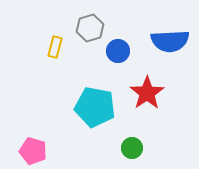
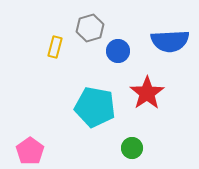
pink pentagon: moved 3 px left; rotated 20 degrees clockwise
